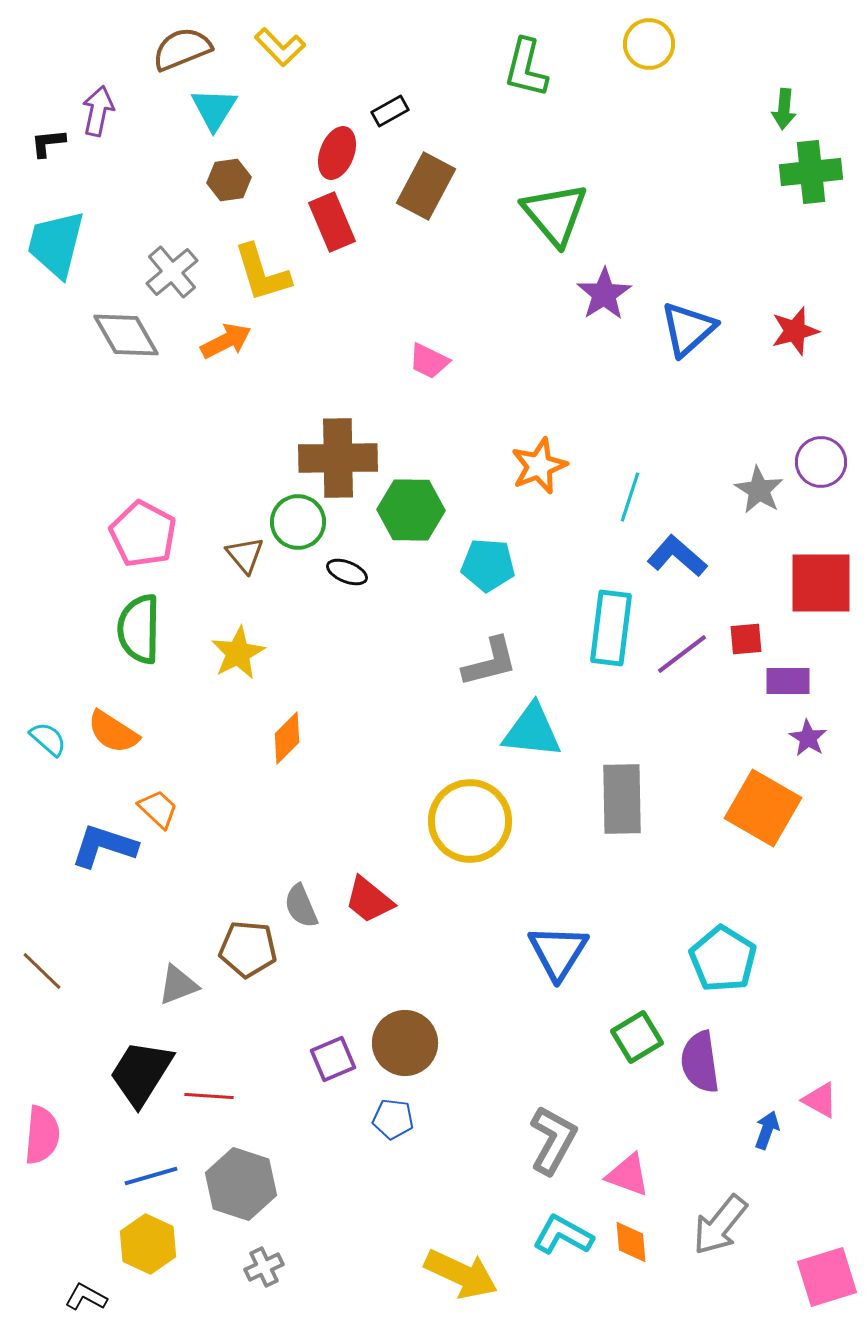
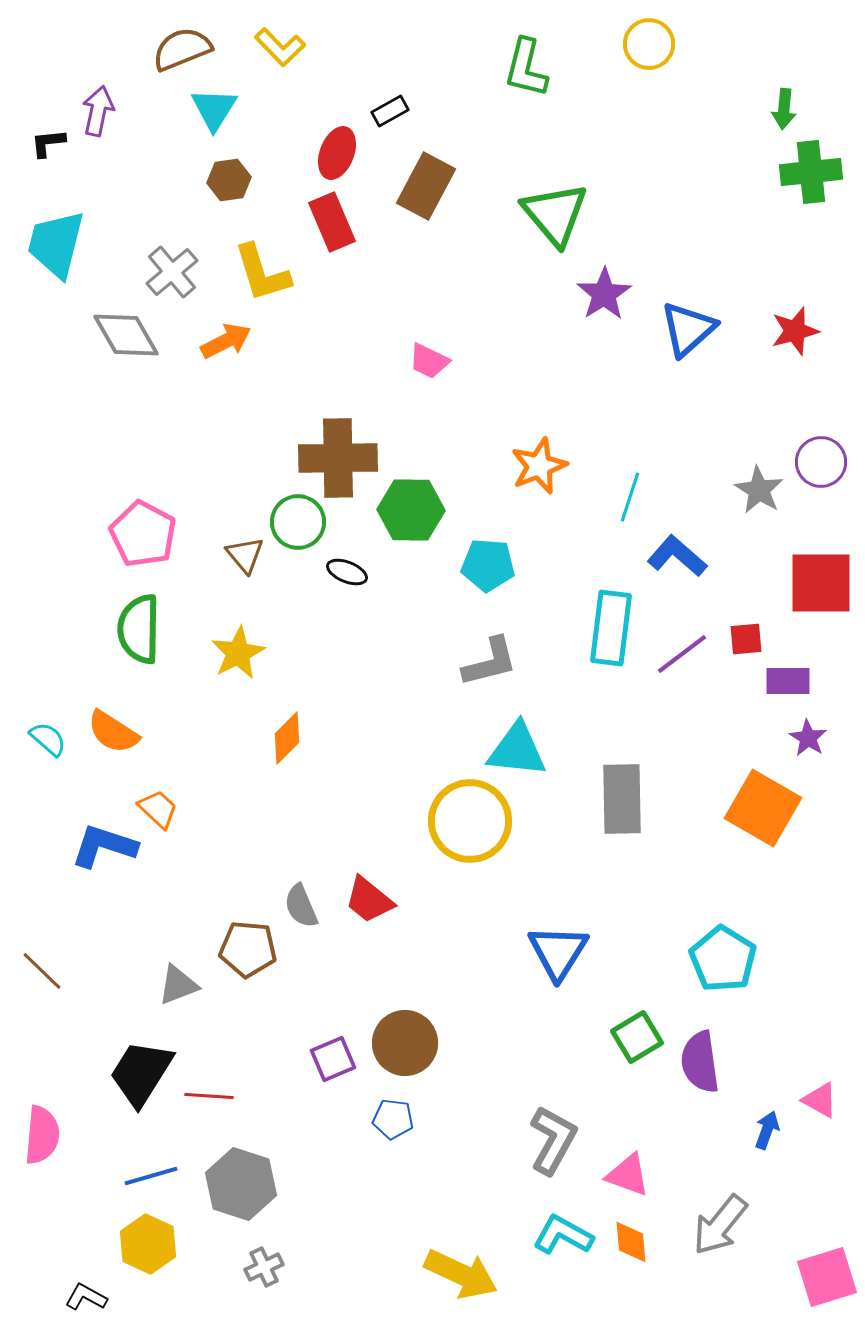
cyan triangle at (532, 731): moved 15 px left, 19 px down
